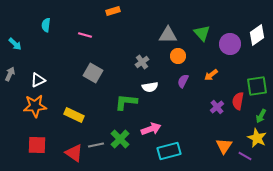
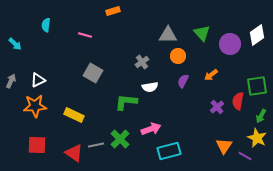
gray arrow: moved 1 px right, 7 px down
